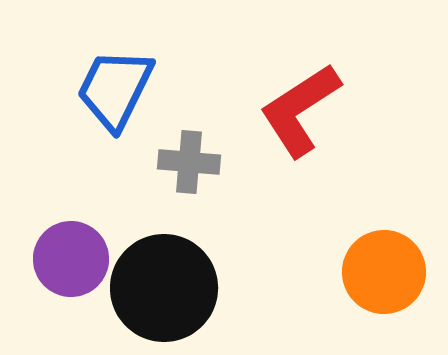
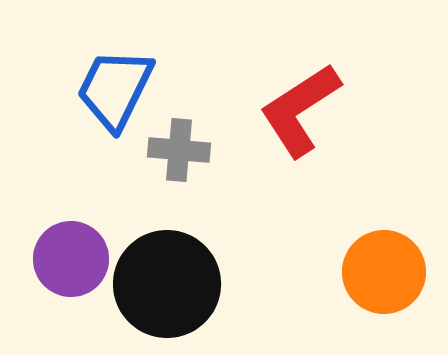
gray cross: moved 10 px left, 12 px up
black circle: moved 3 px right, 4 px up
